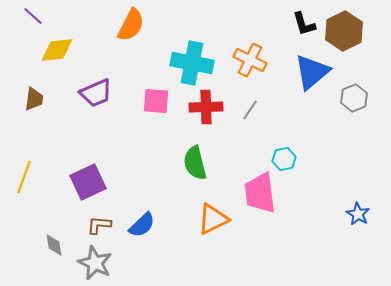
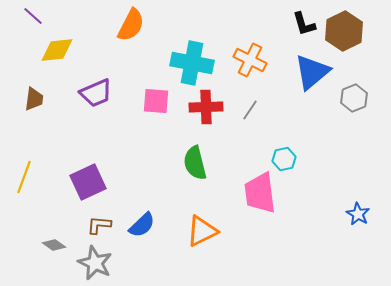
orange triangle: moved 11 px left, 12 px down
gray diamond: rotated 45 degrees counterclockwise
